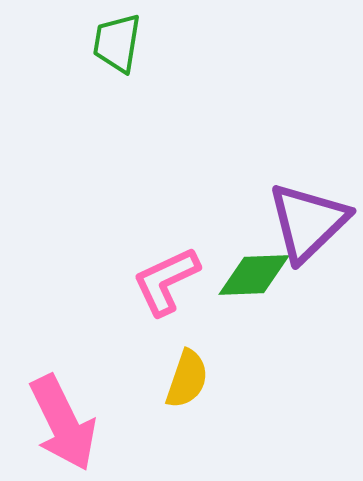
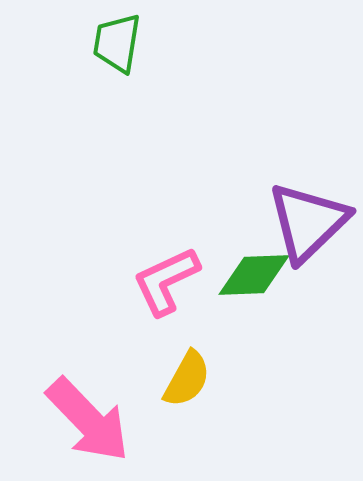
yellow semicircle: rotated 10 degrees clockwise
pink arrow: moved 25 px right, 3 px up; rotated 18 degrees counterclockwise
